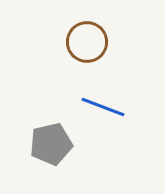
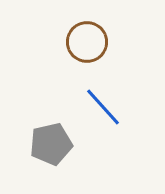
blue line: rotated 27 degrees clockwise
